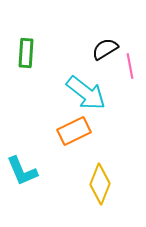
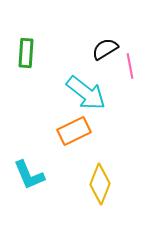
cyan L-shape: moved 7 px right, 4 px down
